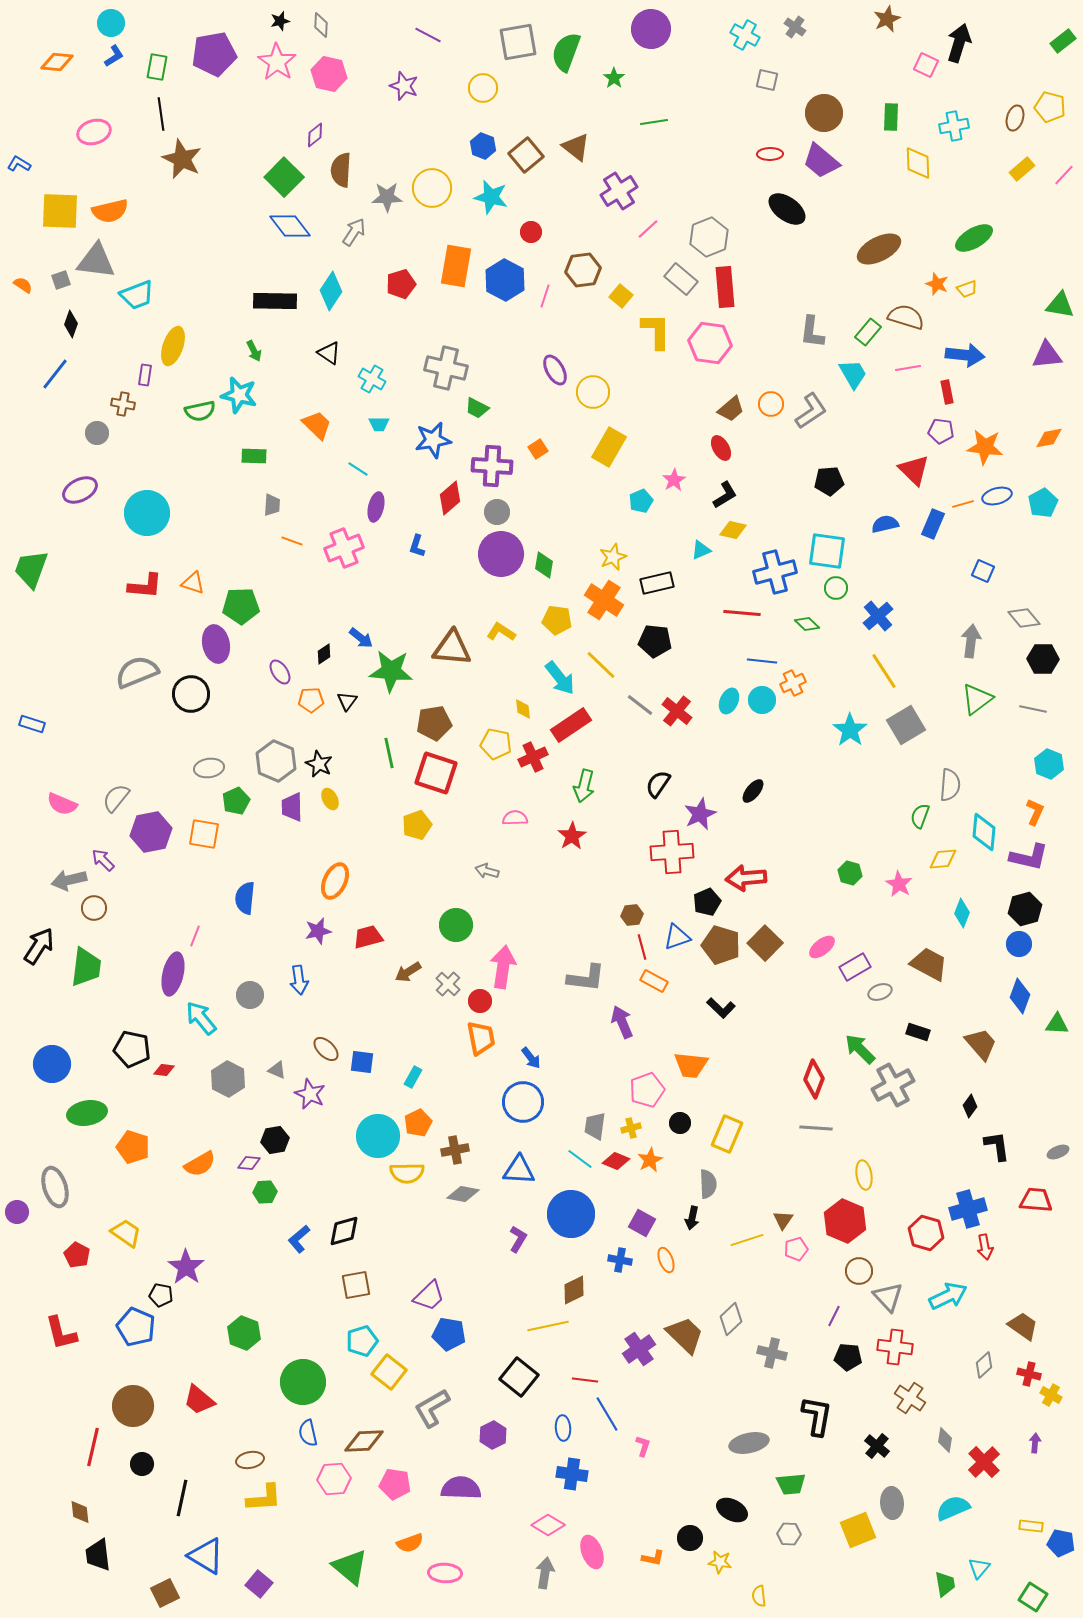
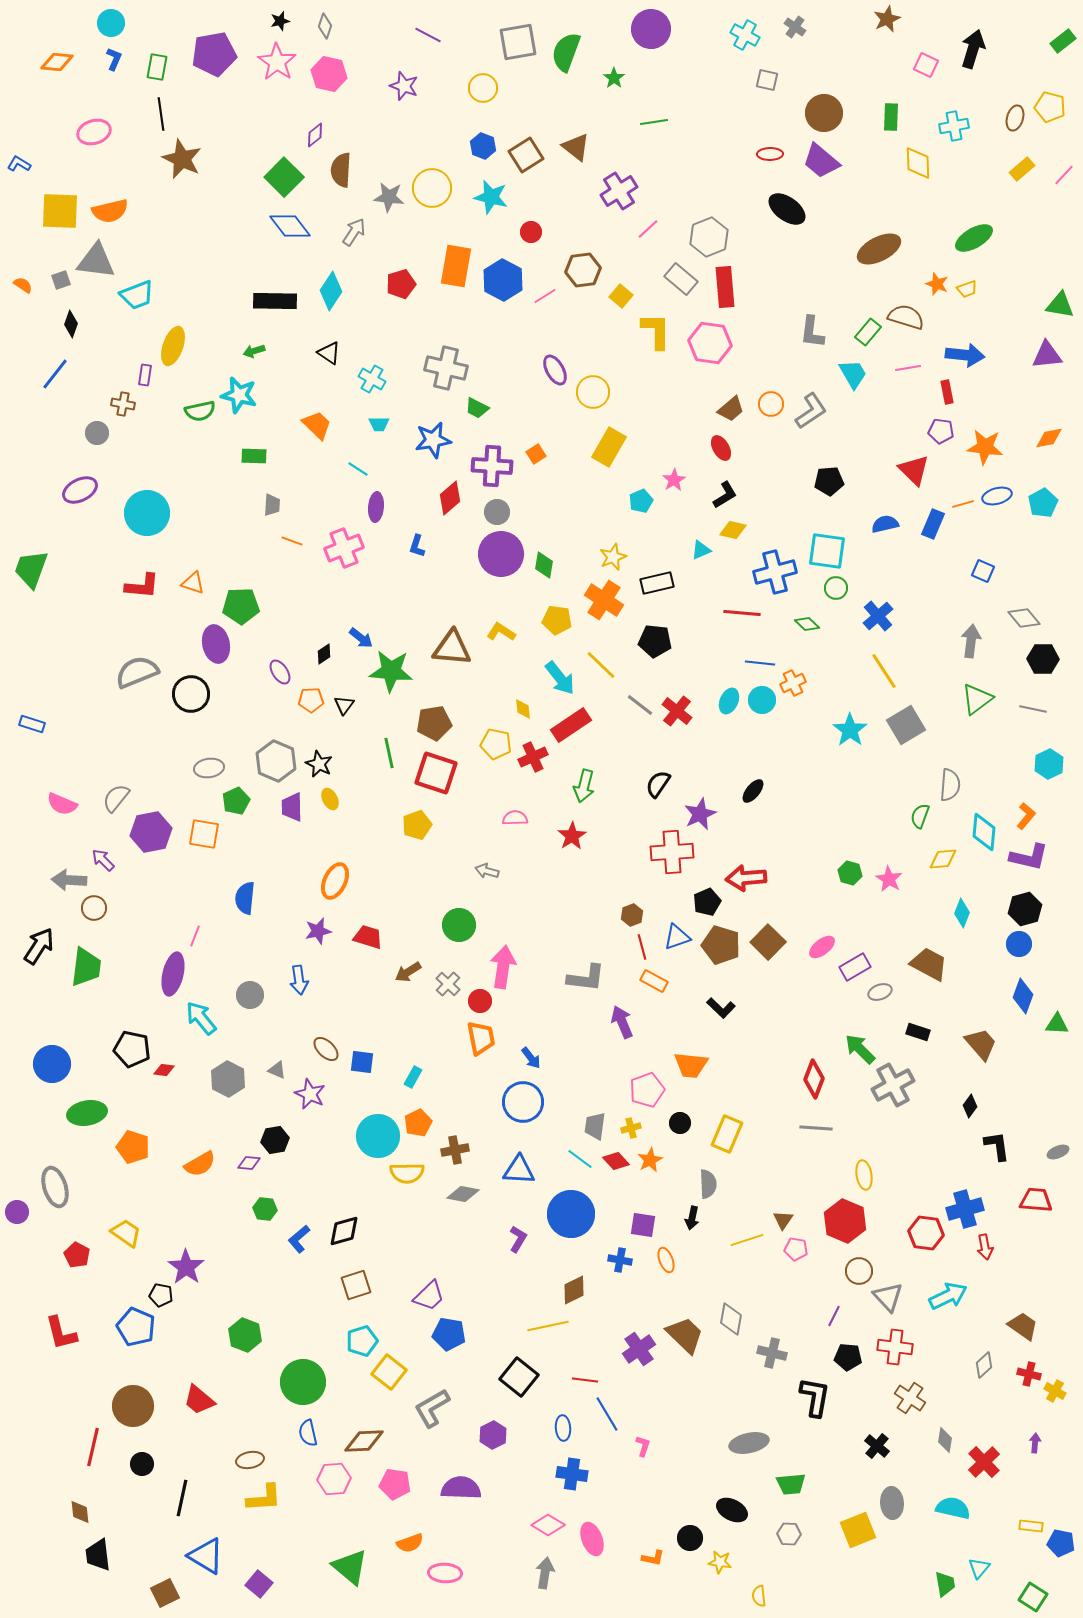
gray diamond at (321, 25): moved 4 px right, 1 px down; rotated 15 degrees clockwise
black arrow at (959, 43): moved 14 px right, 6 px down
blue L-shape at (114, 56): moved 3 px down; rotated 35 degrees counterclockwise
brown square at (526, 155): rotated 8 degrees clockwise
gray star at (387, 197): moved 2 px right; rotated 8 degrees clockwise
blue hexagon at (505, 280): moved 2 px left
pink line at (545, 296): rotated 40 degrees clockwise
green arrow at (254, 351): rotated 100 degrees clockwise
orange square at (538, 449): moved 2 px left, 5 px down
purple ellipse at (376, 507): rotated 8 degrees counterclockwise
red L-shape at (145, 586): moved 3 px left
blue line at (762, 661): moved 2 px left, 2 px down
black triangle at (347, 701): moved 3 px left, 4 px down
cyan hexagon at (1049, 764): rotated 12 degrees clockwise
orange L-shape at (1035, 812): moved 9 px left, 4 px down; rotated 16 degrees clockwise
gray arrow at (69, 880): rotated 16 degrees clockwise
pink star at (899, 884): moved 10 px left, 5 px up
brown hexagon at (632, 915): rotated 15 degrees counterclockwise
green circle at (456, 925): moved 3 px right
red trapezoid at (368, 937): rotated 32 degrees clockwise
brown square at (765, 943): moved 3 px right, 1 px up
blue diamond at (1020, 996): moved 3 px right
red diamond at (616, 1161): rotated 24 degrees clockwise
green hexagon at (265, 1192): moved 17 px down; rotated 10 degrees clockwise
blue cross at (968, 1209): moved 3 px left
purple square at (642, 1223): moved 1 px right, 2 px down; rotated 20 degrees counterclockwise
red hexagon at (926, 1233): rotated 8 degrees counterclockwise
pink pentagon at (796, 1249): rotated 25 degrees clockwise
brown square at (356, 1285): rotated 8 degrees counterclockwise
gray diamond at (731, 1319): rotated 36 degrees counterclockwise
green hexagon at (244, 1333): moved 1 px right, 2 px down
yellow cross at (1051, 1395): moved 4 px right, 4 px up
black L-shape at (817, 1416): moved 2 px left, 19 px up
cyan semicircle at (953, 1508): rotated 36 degrees clockwise
pink ellipse at (592, 1552): moved 13 px up
